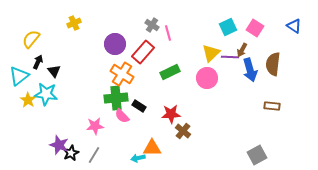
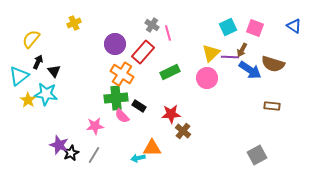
pink square: rotated 12 degrees counterclockwise
brown semicircle: rotated 80 degrees counterclockwise
blue arrow: rotated 40 degrees counterclockwise
